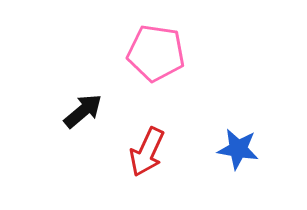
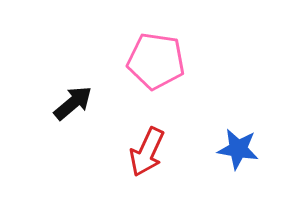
pink pentagon: moved 8 px down
black arrow: moved 10 px left, 8 px up
